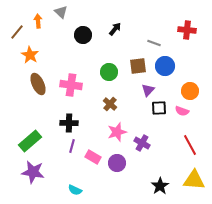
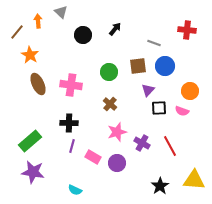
red line: moved 20 px left, 1 px down
